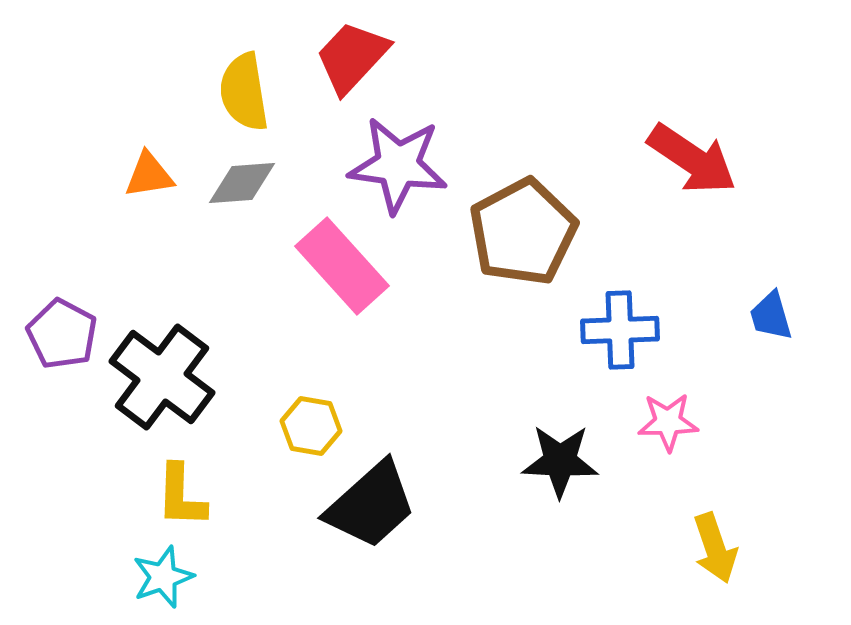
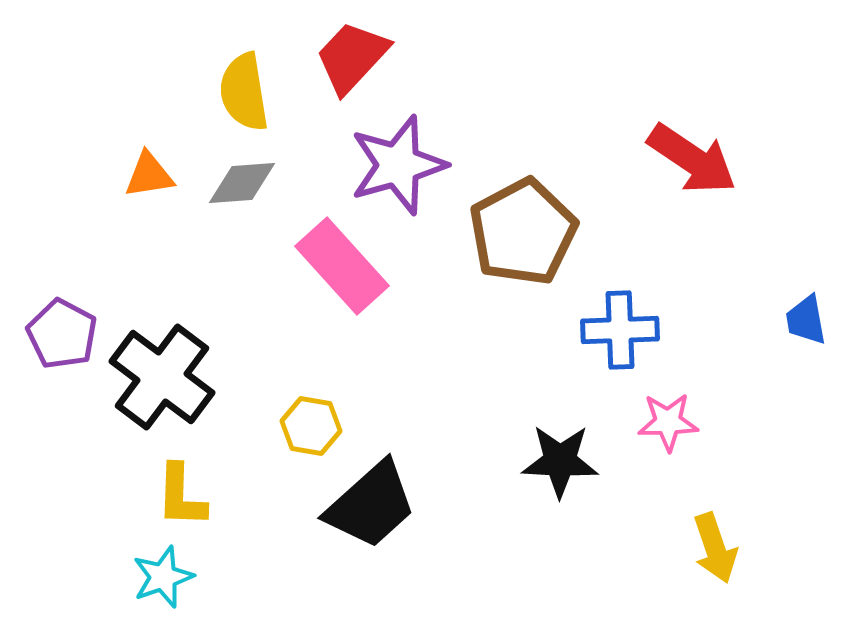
purple star: rotated 24 degrees counterclockwise
blue trapezoid: moved 35 px right, 4 px down; rotated 6 degrees clockwise
